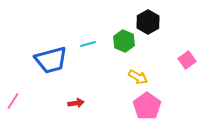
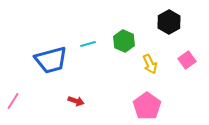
black hexagon: moved 21 px right
yellow arrow: moved 12 px right, 13 px up; rotated 36 degrees clockwise
red arrow: moved 2 px up; rotated 28 degrees clockwise
